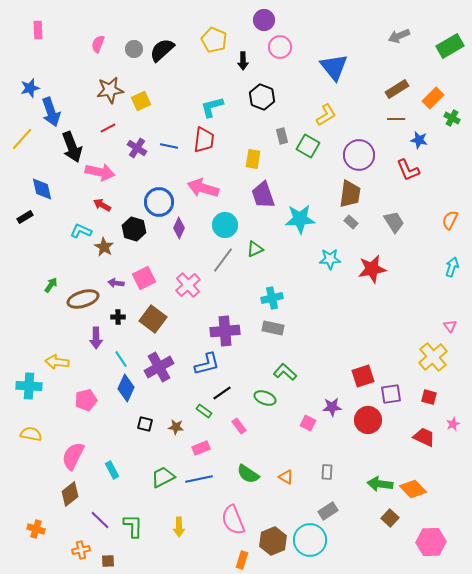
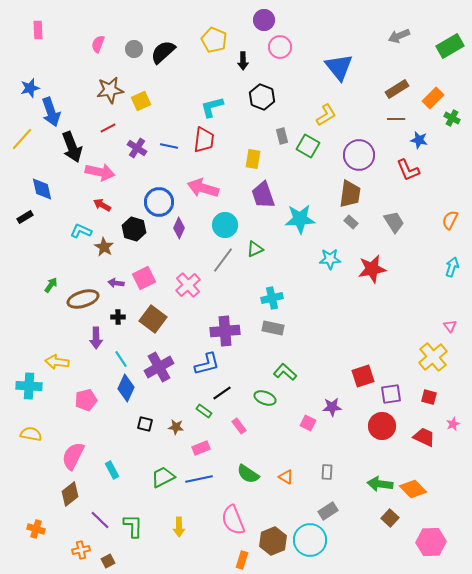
black semicircle at (162, 50): moved 1 px right, 2 px down
blue triangle at (334, 67): moved 5 px right
red circle at (368, 420): moved 14 px right, 6 px down
brown square at (108, 561): rotated 24 degrees counterclockwise
